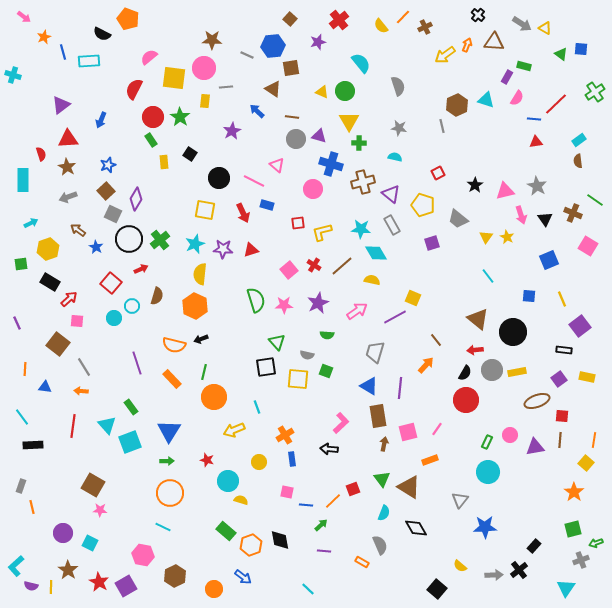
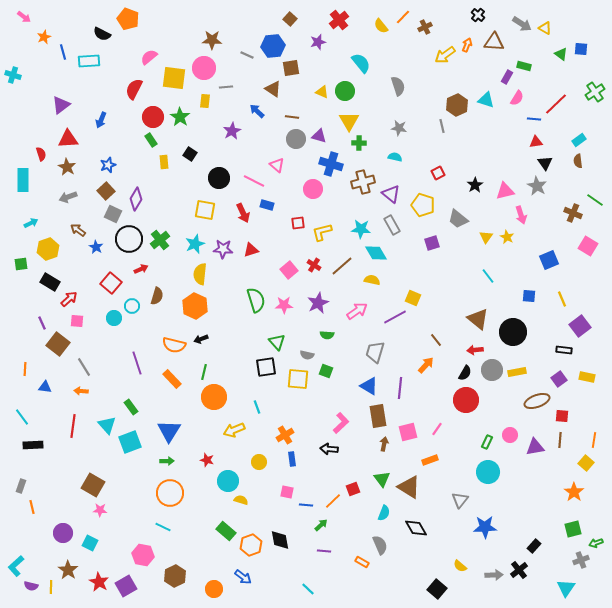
black triangle at (545, 219): moved 56 px up
purple line at (17, 323): moved 25 px right
